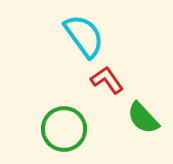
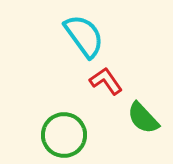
red L-shape: moved 1 px left, 1 px down
green circle: moved 6 px down
